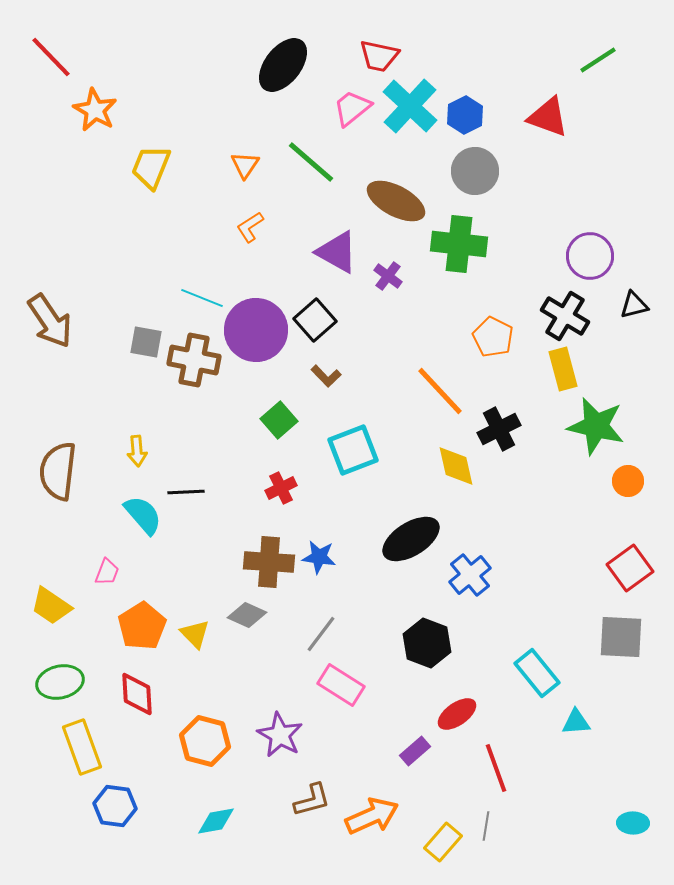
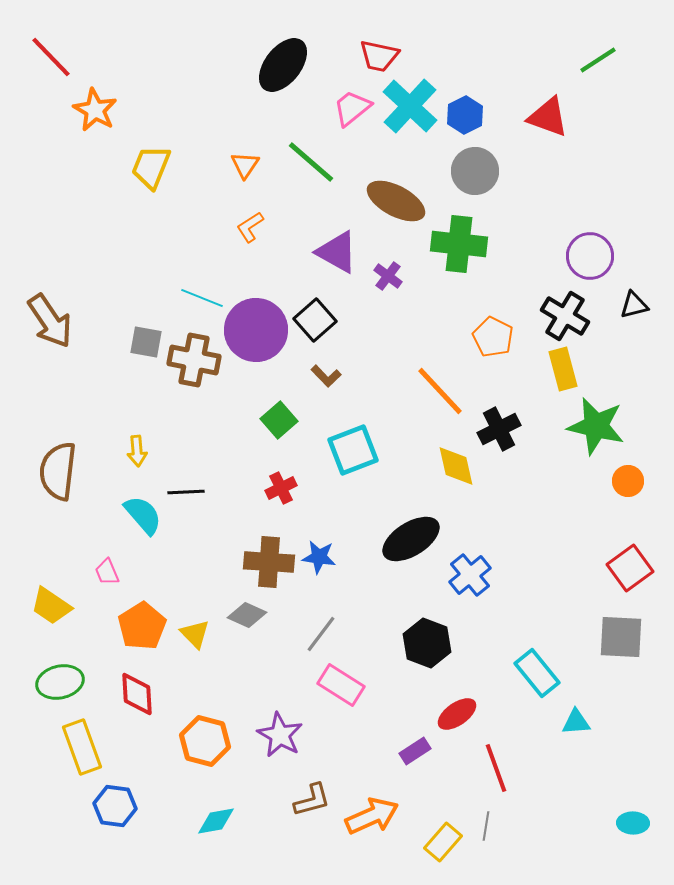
pink trapezoid at (107, 572): rotated 136 degrees clockwise
purple rectangle at (415, 751): rotated 8 degrees clockwise
